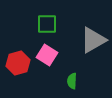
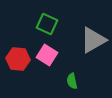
green square: rotated 25 degrees clockwise
red hexagon: moved 4 px up; rotated 20 degrees clockwise
green semicircle: rotated 14 degrees counterclockwise
